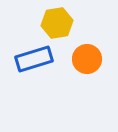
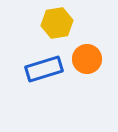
blue rectangle: moved 10 px right, 10 px down
